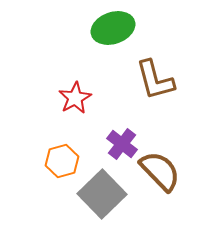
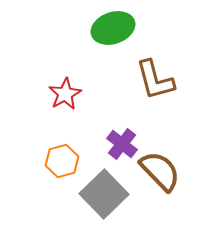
red star: moved 10 px left, 4 px up
gray square: moved 2 px right
